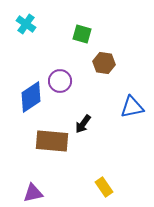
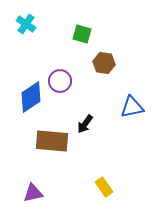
black arrow: moved 2 px right
